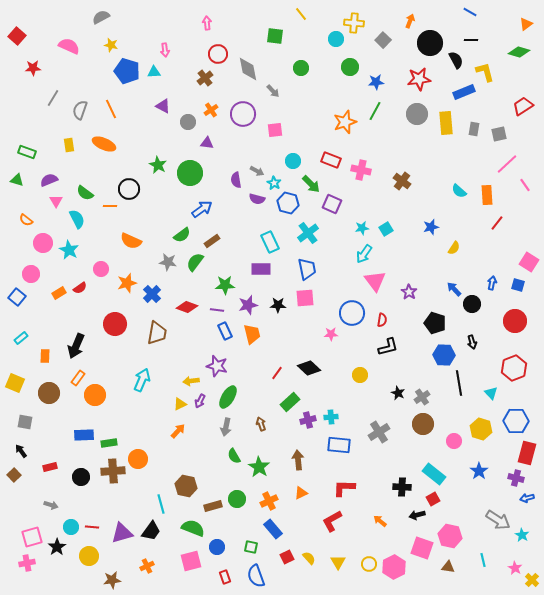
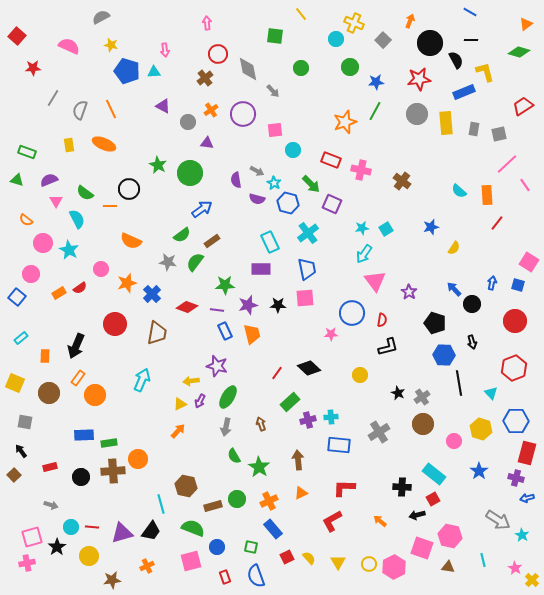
yellow cross at (354, 23): rotated 18 degrees clockwise
cyan circle at (293, 161): moved 11 px up
